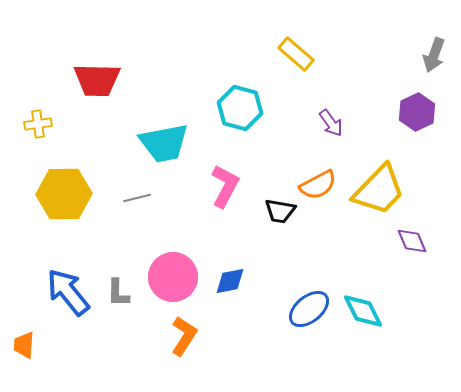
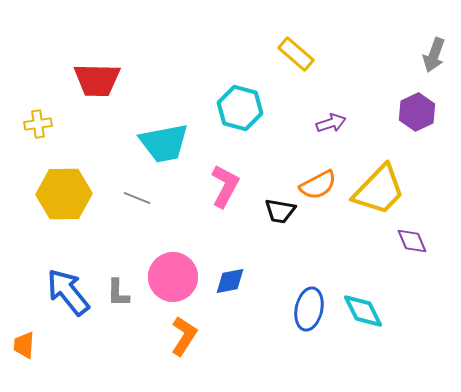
purple arrow: rotated 72 degrees counterclockwise
gray line: rotated 36 degrees clockwise
blue ellipse: rotated 39 degrees counterclockwise
